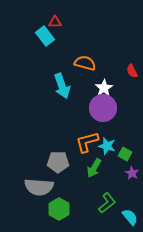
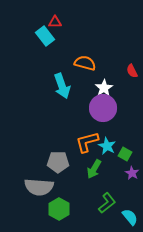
cyan star: rotated 12 degrees clockwise
green arrow: moved 1 px down
